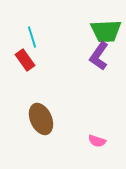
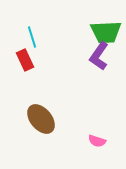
green trapezoid: moved 1 px down
red rectangle: rotated 10 degrees clockwise
brown ellipse: rotated 16 degrees counterclockwise
